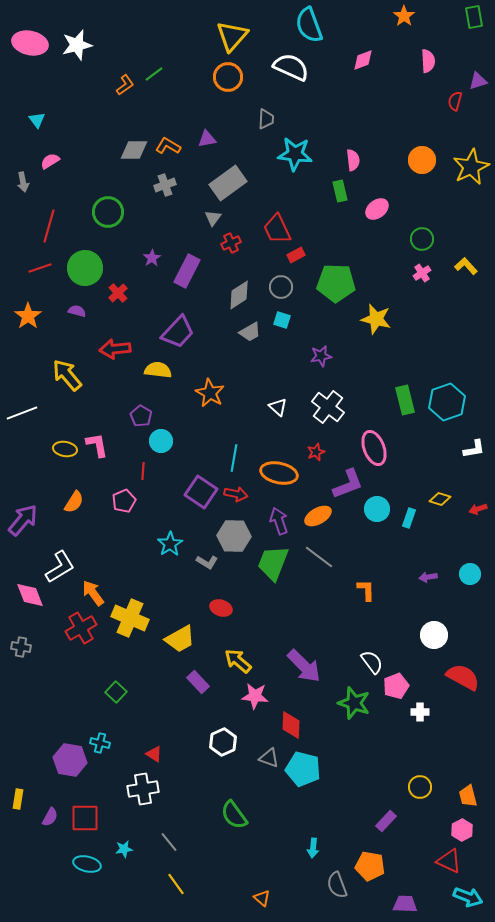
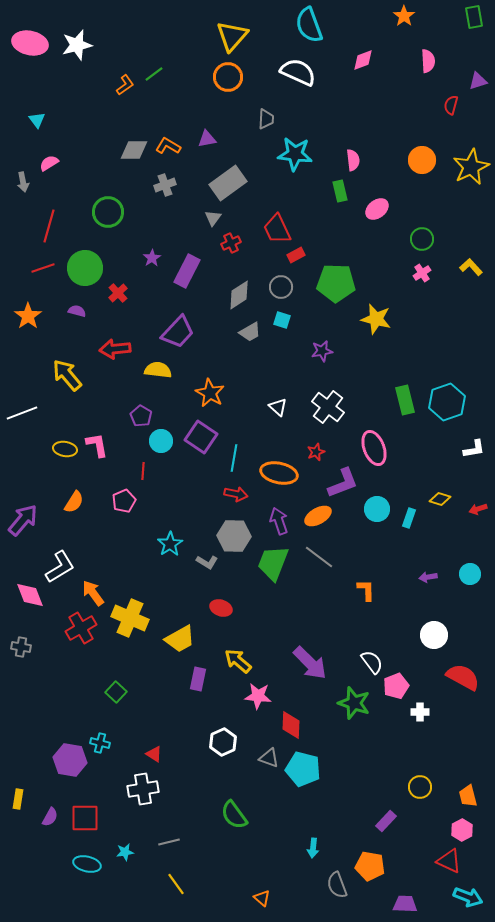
white semicircle at (291, 67): moved 7 px right, 5 px down
red semicircle at (455, 101): moved 4 px left, 4 px down
pink semicircle at (50, 161): moved 1 px left, 2 px down
yellow L-shape at (466, 266): moved 5 px right, 1 px down
red line at (40, 268): moved 3 px right
purple star at (321, 356): moved 1 px right, 5 px up
purple L-shape at (348, 484): moved 5 px left, 1 px up
purple square at (201, 492): moved 55 px up
purple arrow at (304, 666): moved 6 px right, 3 px up
purple rectangle at (198, 682): moved 3 px up; rotated 55 degrees clockwise
pink star at (255, 696): moved 3 px right
gray line at (169, 842): rotated 65 degrees counterclockwise
cyan star at (124, 849): moved 1 px right, 3 px down
